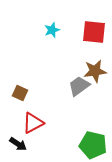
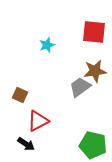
cyan star: moved 5 px left, 15 px down
gray trapezoid: moved 1 px right, 1 px down
brown square: moved 2 px down
red triangle: moved 5 px right, 2 px up
black arrow: moved 8 px right
